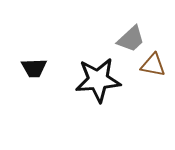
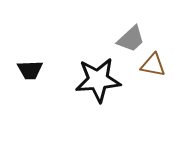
black trapezoid: moved 4 px left, 2 px down
